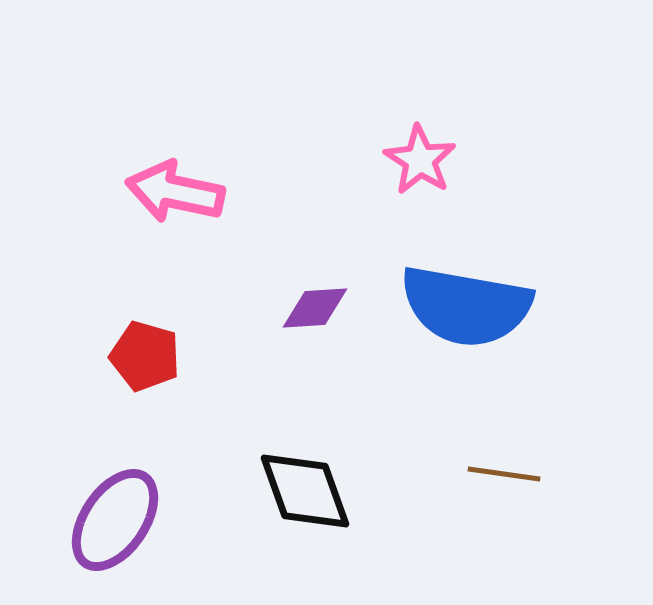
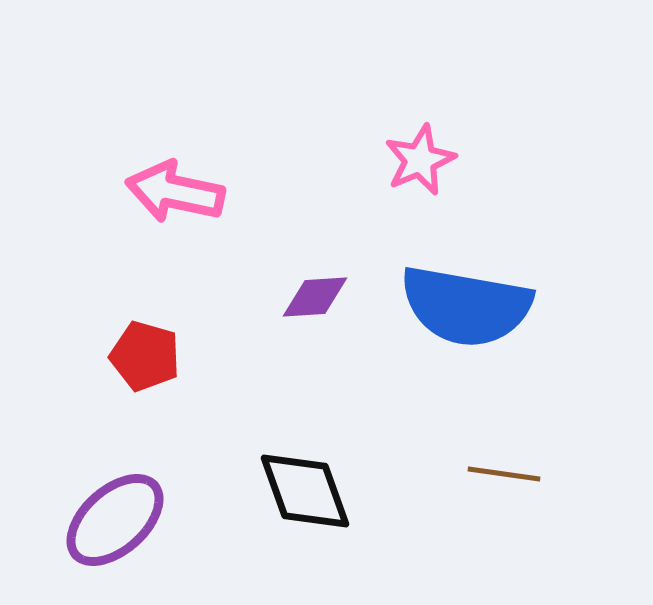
pink star: rotated 16 degrees clockwise
purple diamond: moved 11 px up
purple ellipse: rotated 14 degrees clockwise
